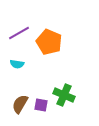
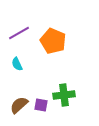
orange pentagon: moved 4 px right, 1 px up
cyan semicircle: rotated 56 degrees clockwise
green cross: rotated 30 degrees counterclockwise
brown semicircle: moved 1 px left, 1 px down; rotated 18 degrees clockwise
